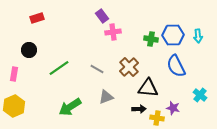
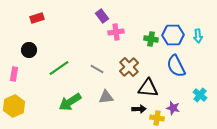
pink cross: moved 3 px right
gray triangle: rotated 14 degrees clockwise
green arrow: moved 5 px up
